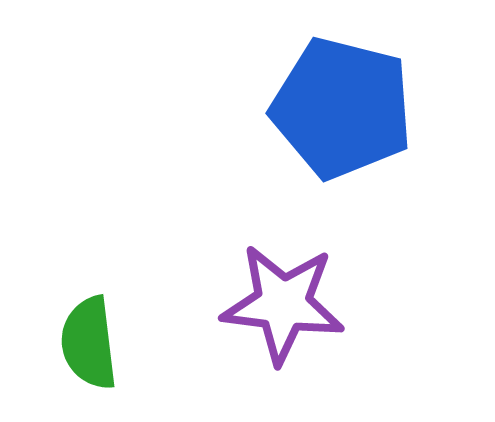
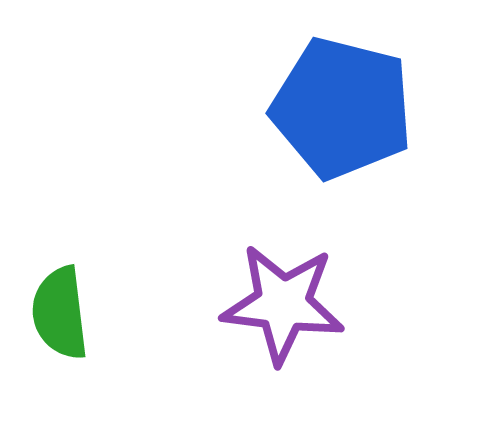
green semicircle: moved 29 px left, 30 px up
